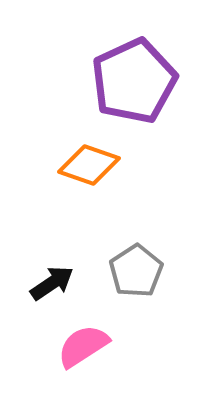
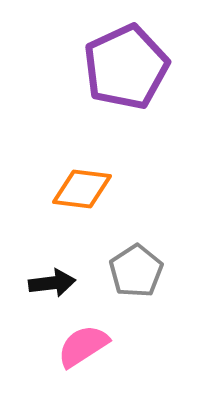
purple pentagon: moved 8 px left, 14 px up
orange diamond: moved 7 px left, 24 px down; rotated 12 degrees counterclockwise
black arrow: rotated 27 degrees clockwise
